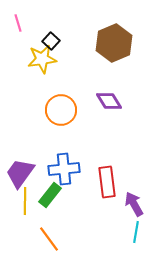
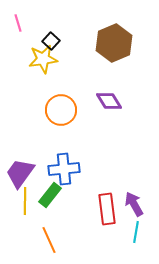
yellow star: moved 1 px right
red rectangle: moved 27 px down
orange line: moved 1 px down; rotated 12 degrees clockwise
